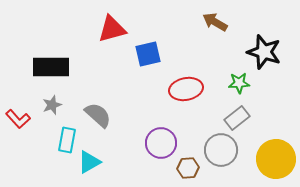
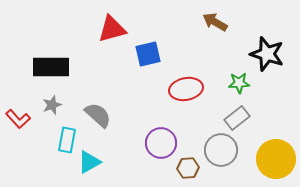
black star: moved 3 px right, 2 px down
